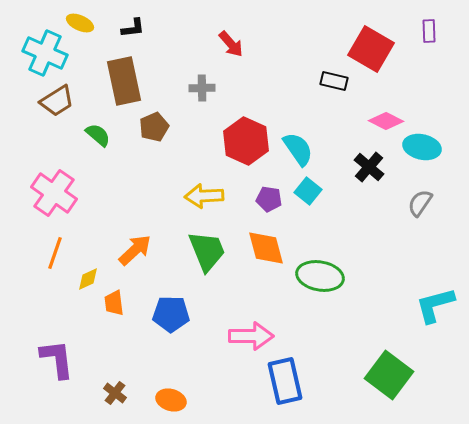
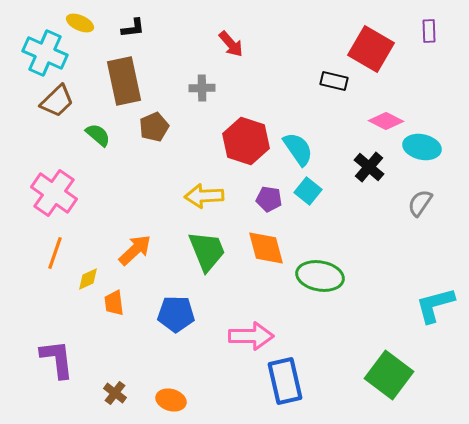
brown trapezoid: rotated 12 degrees counterclockwise
red hexagon: rotated 6 degrees counterclockwise
blue pentagon: moved 5 px right
